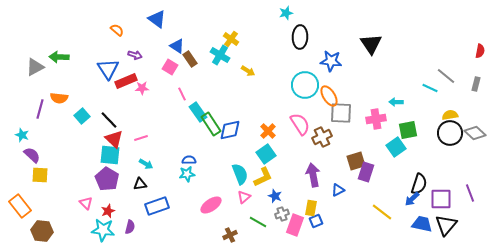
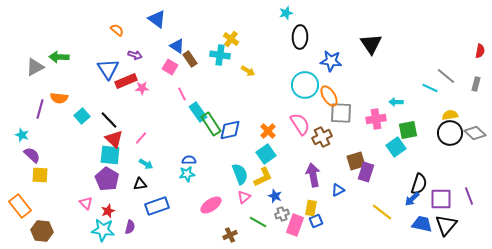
cyan cross at (220, 55): rotated 24 degrees counterclockwise
pink line at (141, 138): rotated 32 degrees counterclockwise
purple line at (470, 193): moved 1 px left, 3 px down
